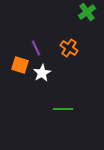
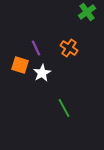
green line: moved 1 px right, 1 px up; rotated 60 degrees clockwise
